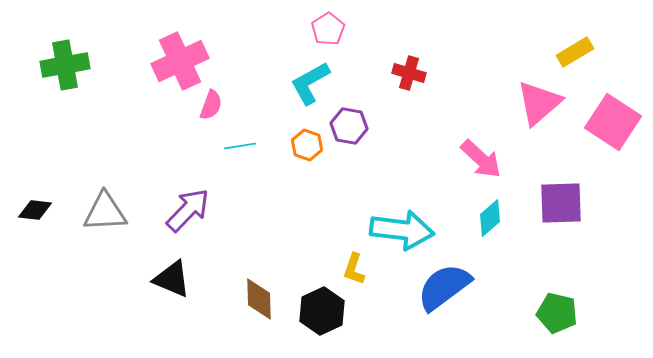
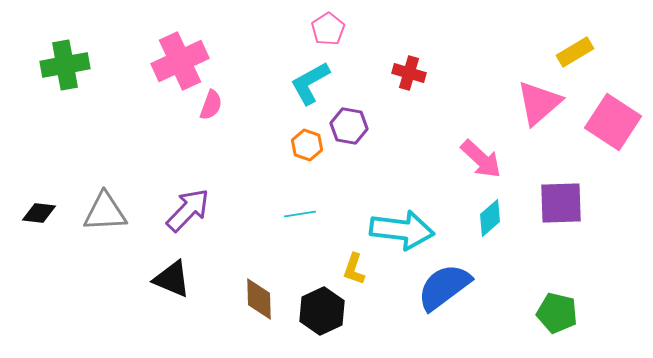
cyan line: moved 60 px right, 68 px down
black diamond: moved 4 px right, 3 px down
